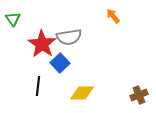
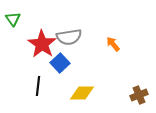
orange arrow: moved 28 px down
